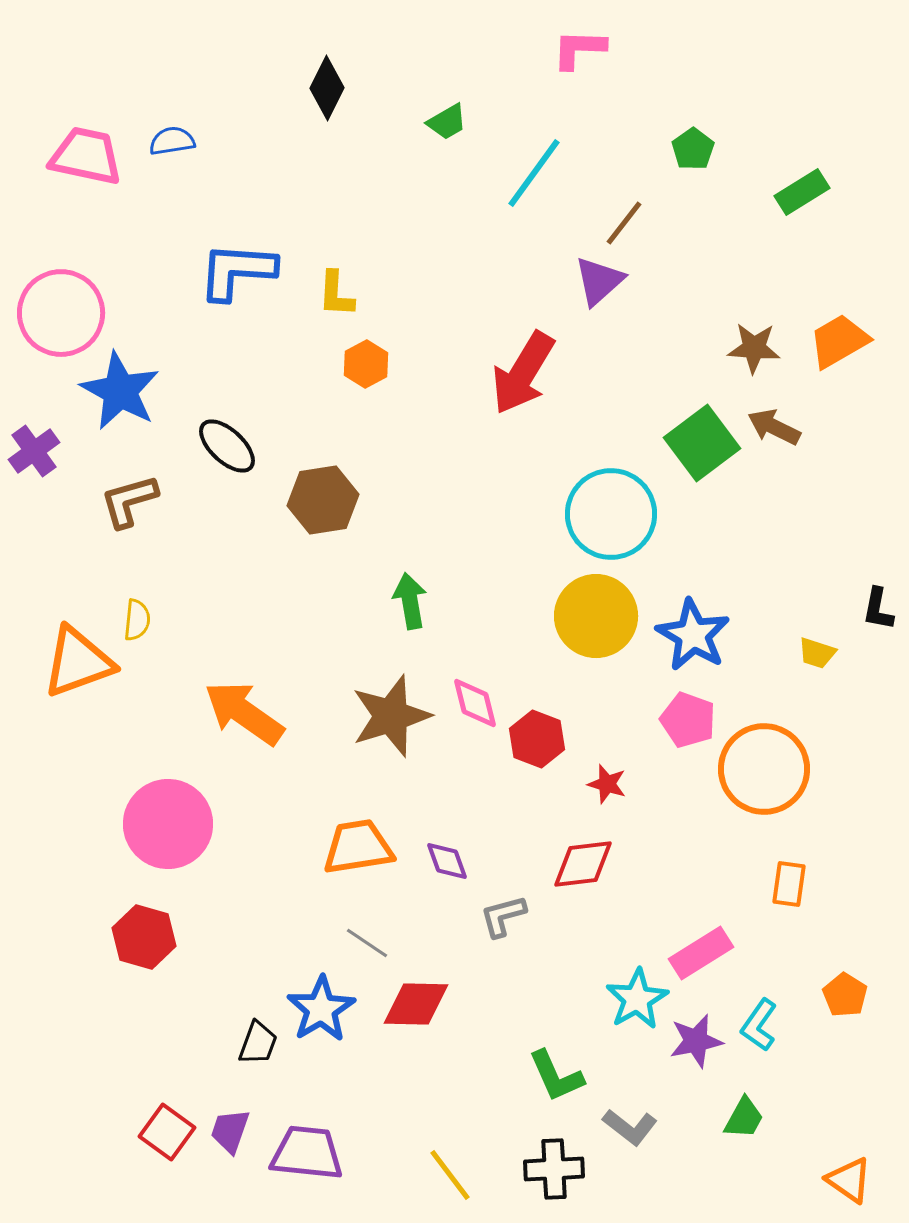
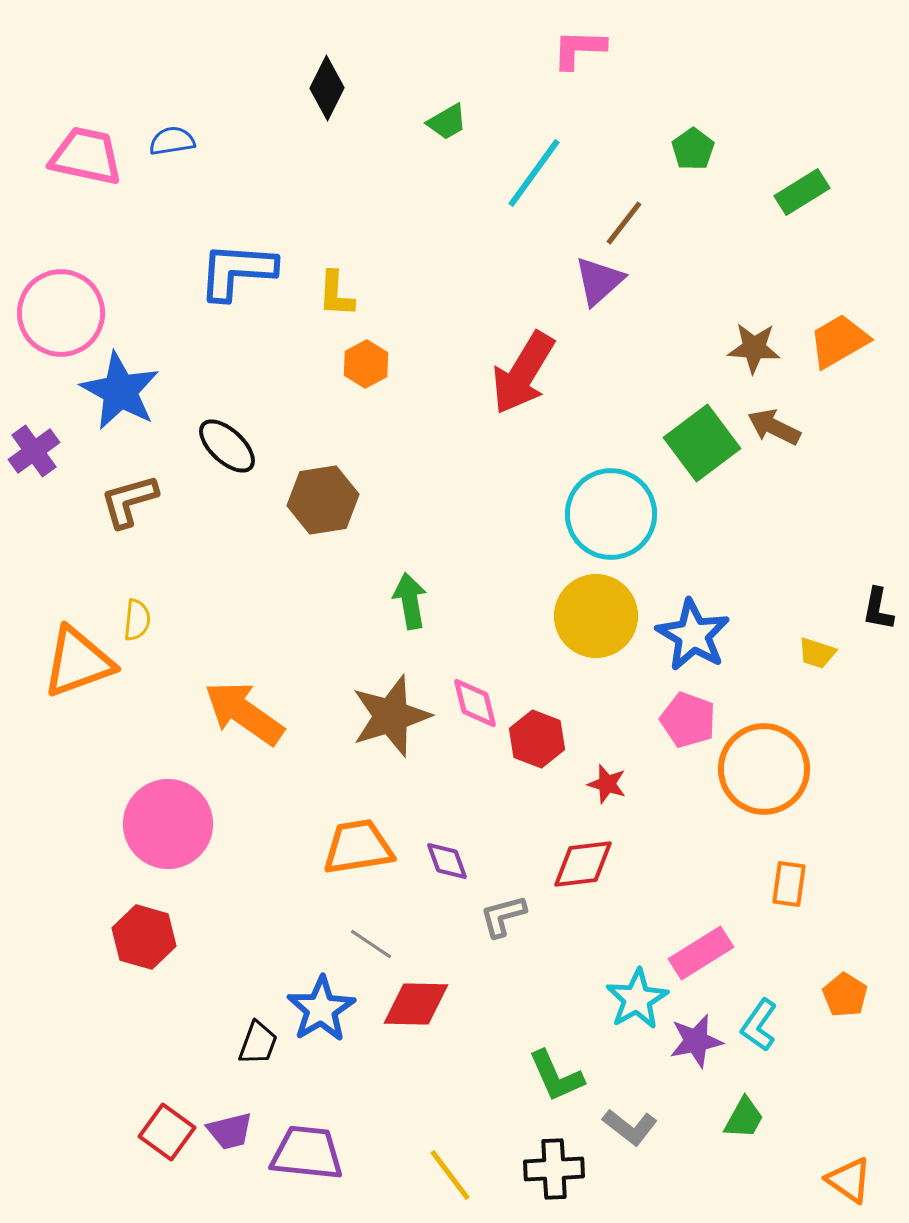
gray line at (367, 943): moved 4 px right, 1 px down
purple trapezoid at (230, 1131): rotated 123 degrees counterclockwise
